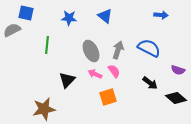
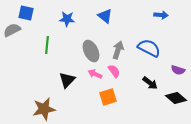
blue star: moved 2 px left, 1 px down
